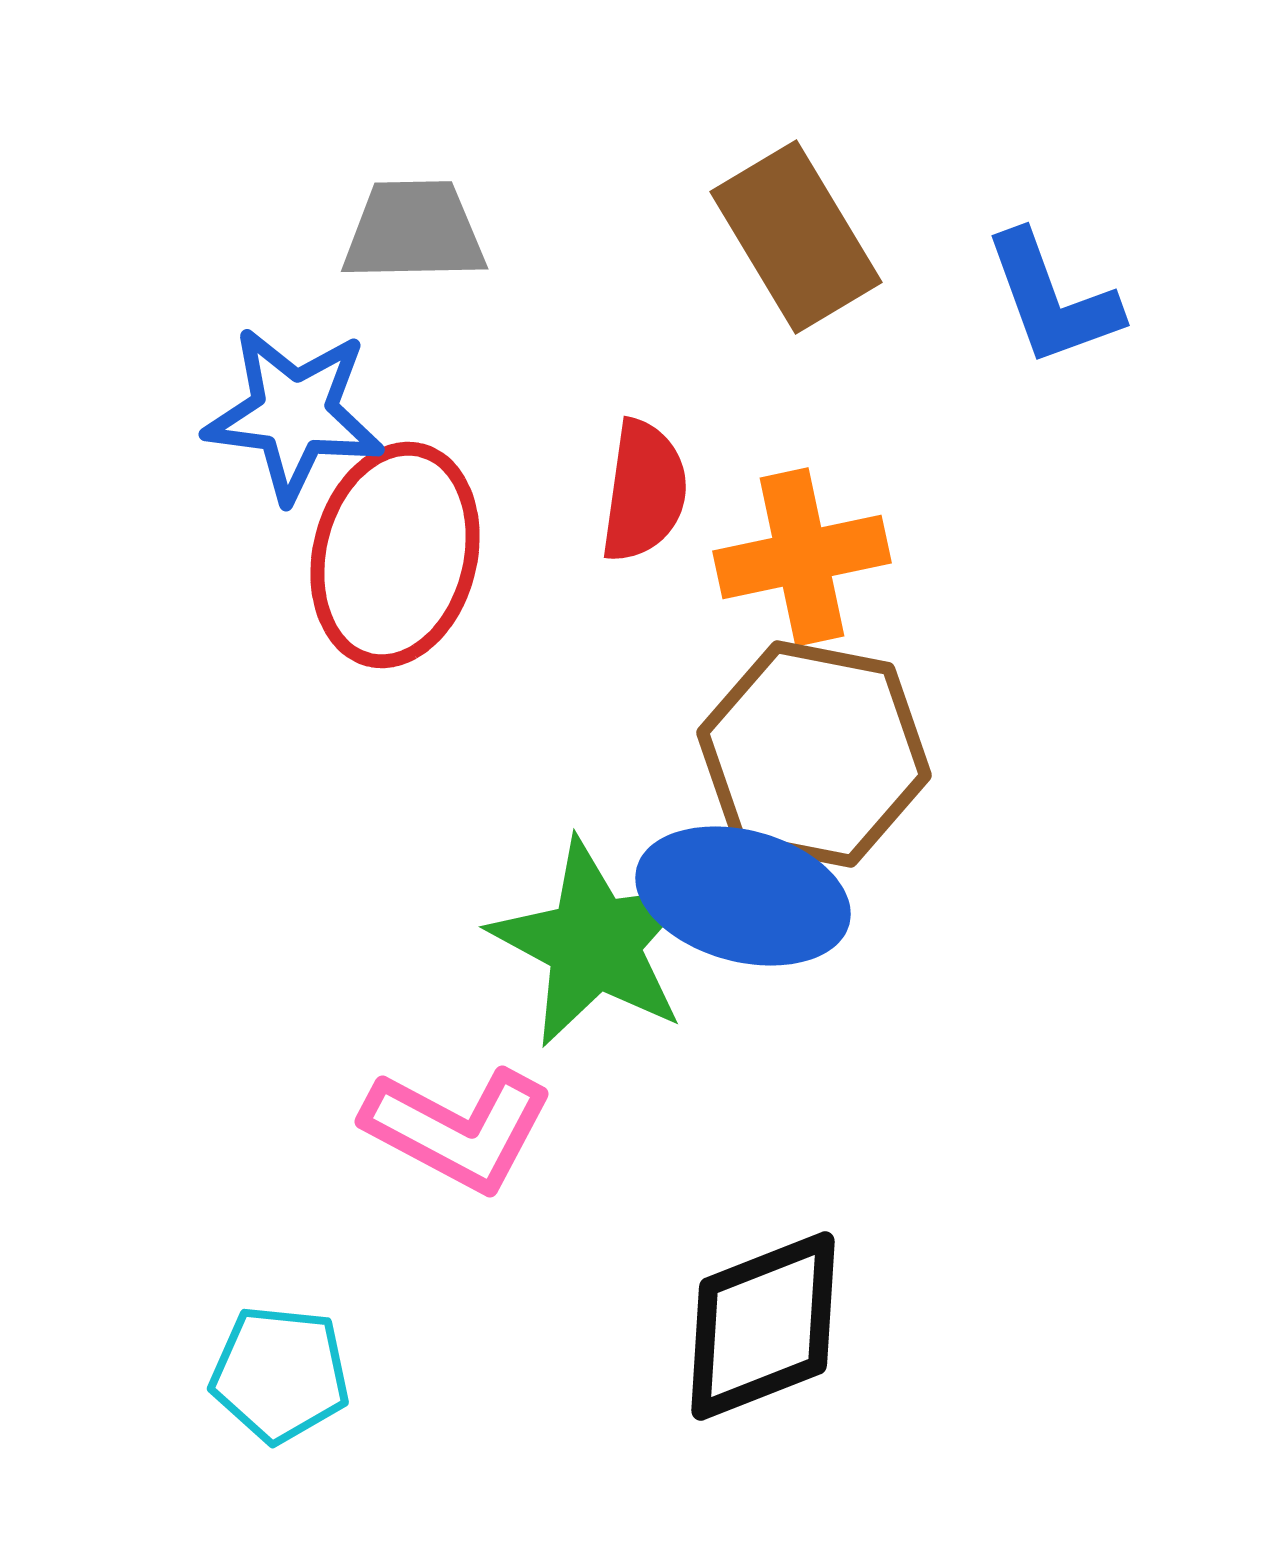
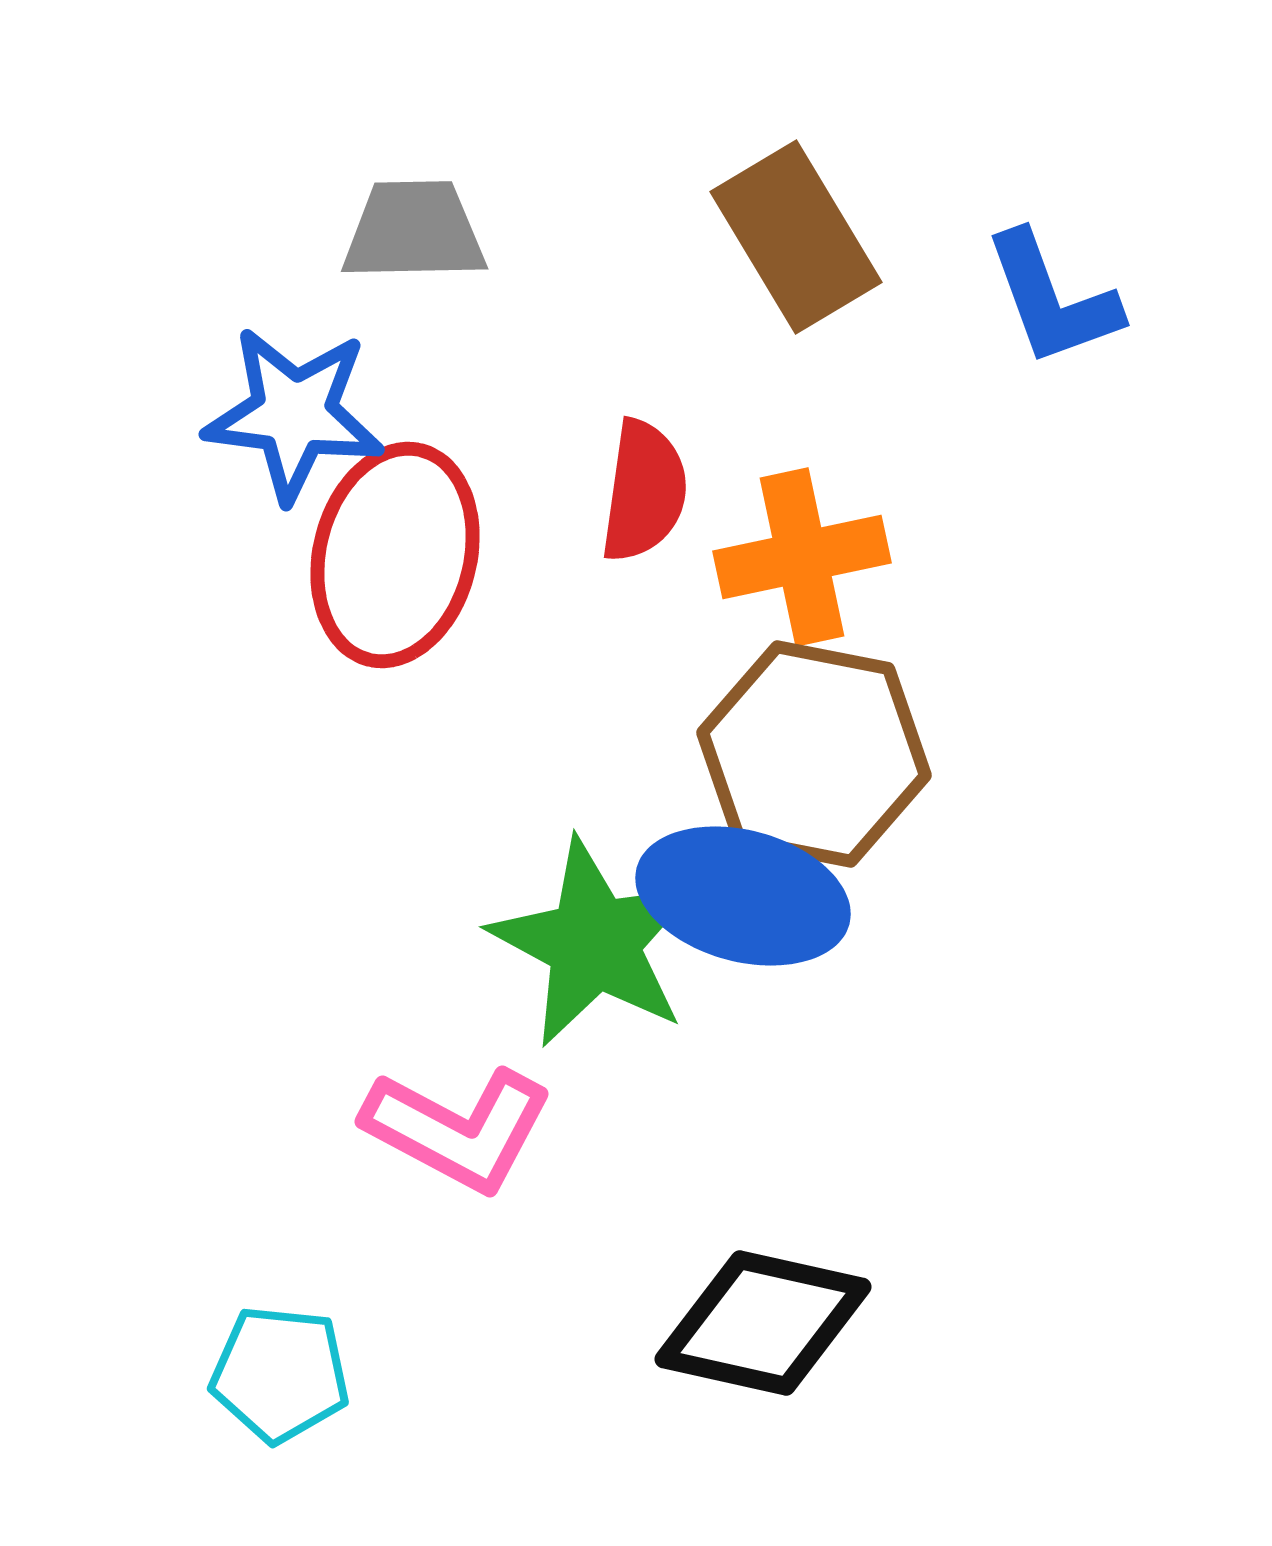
black diamond: moved 3 px up; rotated 34 degrees clockwise
